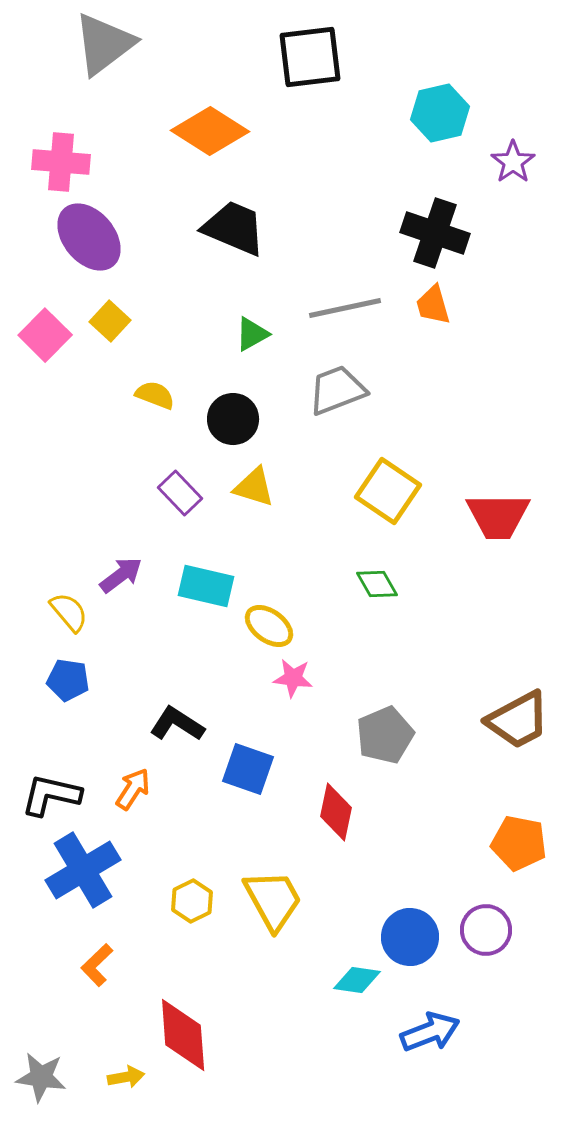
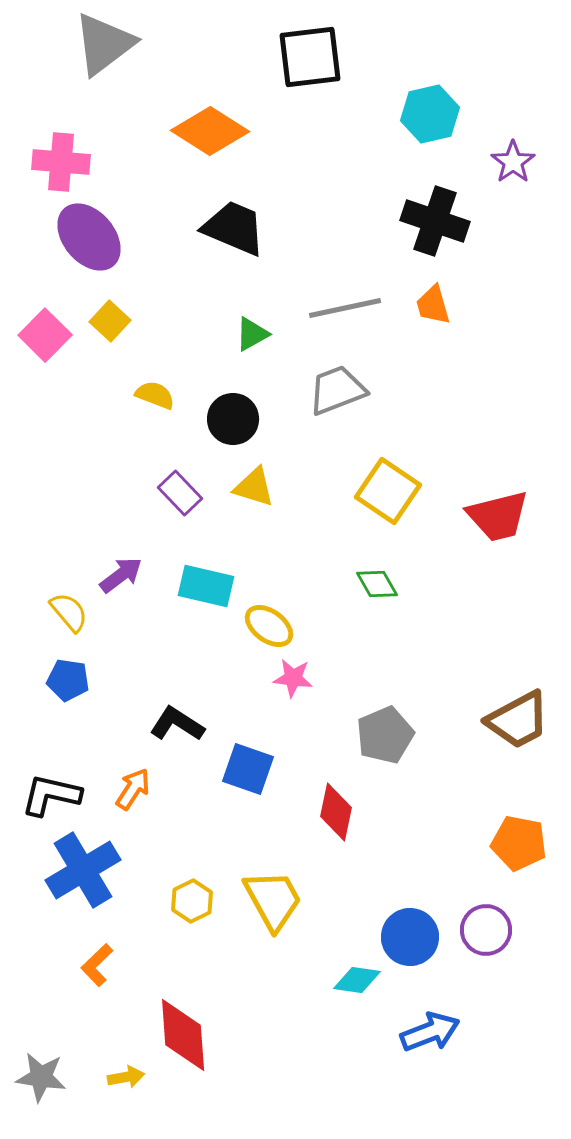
cyan hexagon at (440, 113): moved 10 px left, 1 px down
black cross at (435, 233): moved 12 px up
red trapezoid at (498, 516): rotated 14 degrees counterclockwise
